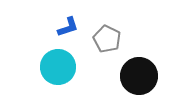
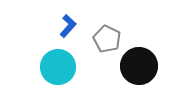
blue L-shape: moved 1 px up; rotated 30 degrees counterclockwise
black circle: moved 10 px up
